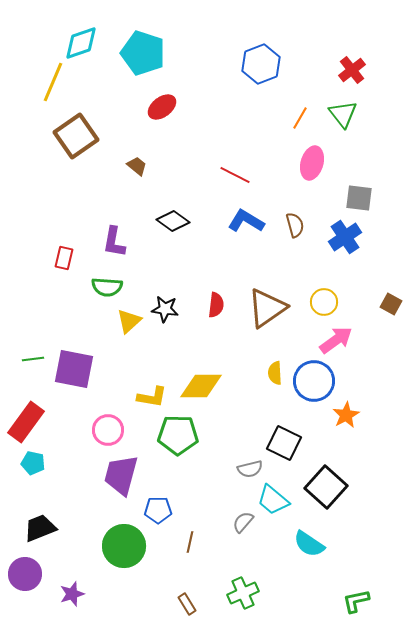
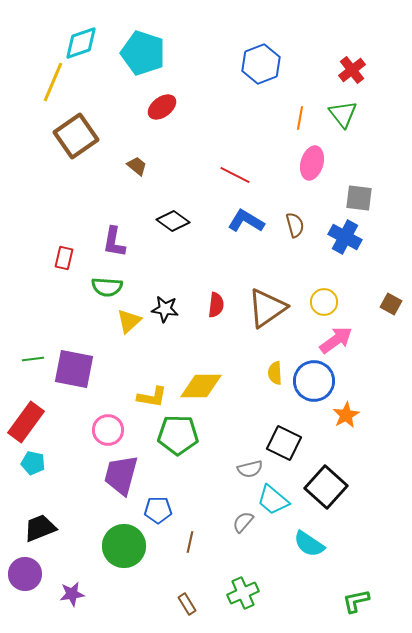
orange line at (300, 118): rotated 20 degrees counterclockwise
blue cross at (345, 237): rotated 28 degrees counterclockwise
purple star at (72, 594): rotated 10 degrees clockwise
